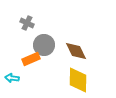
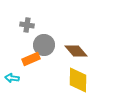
gray cross: moved 2 px down; rotated 16 degrees counterclockwise
brown diamond: rotated 15 degrees counterclockwise
